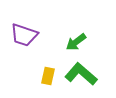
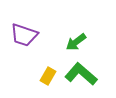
yellow rectangle: rotated 18 degrees clockwise
